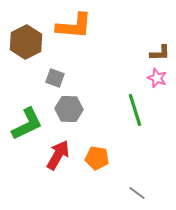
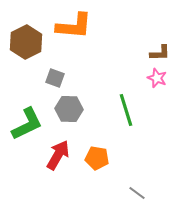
green line: moved 9 px left
